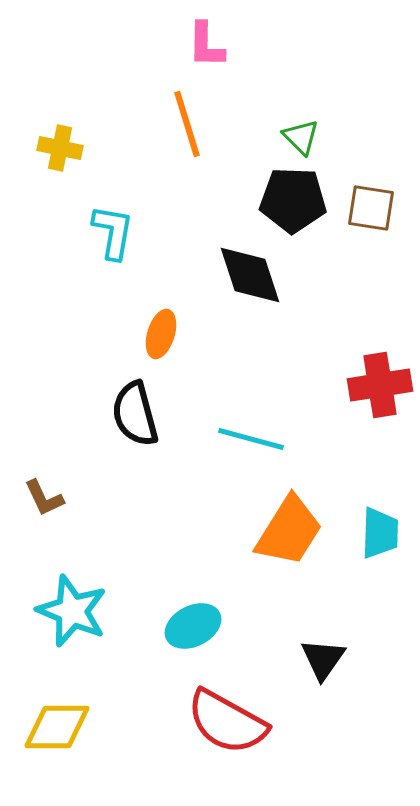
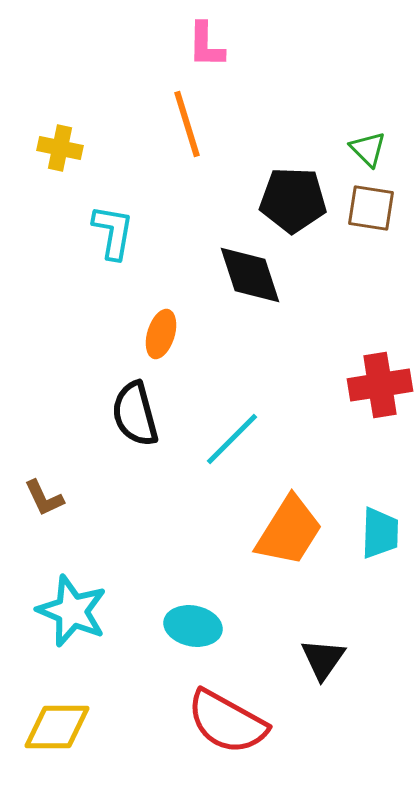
green triangle: moved 67 px right, 12 px down
cyan line: moved 19 px left; rotated 60 degrees counterclockwise
cyan ellipse: rotated 38 degrees clockwise
